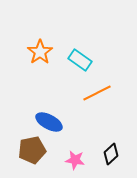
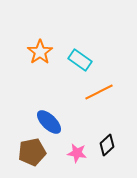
orange line: moved 2 px right, 1 px up
blue ellipse: rotated 16 degrees clockwise
brown pentagon: moved 2 px down
black diamond: moved 4 px left, 9 px up
pink star: moved 2 px right, 7 px up
